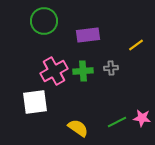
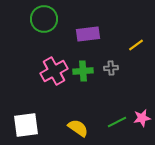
green circle: moved 2 px up
purple rectangle: moved 1 px up
white square: moved 9 px left, 23 px down
pink star: rotated 18 degrees counterclockwise
